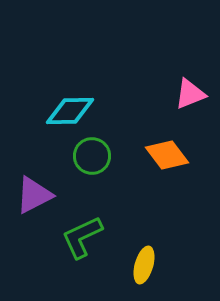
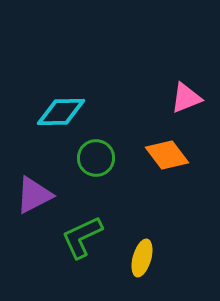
pink triangle: moved 4 px left, 4 px down
cyan diamond: moved 9 px left, 1 px down
green circle: moved 4 px right, 2 px down
yellow ellipse: moved 2 px left, 7 px up
